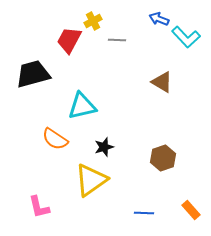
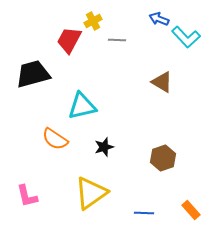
yellow triangle: moved 13 px down
pink L-shape: moved 12 px left, 11 px up
